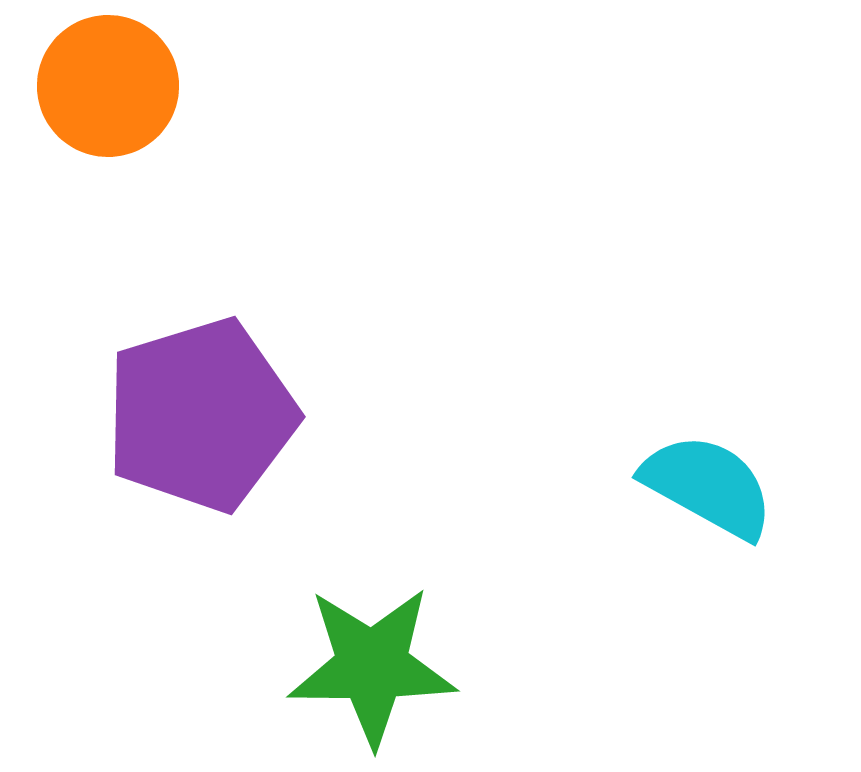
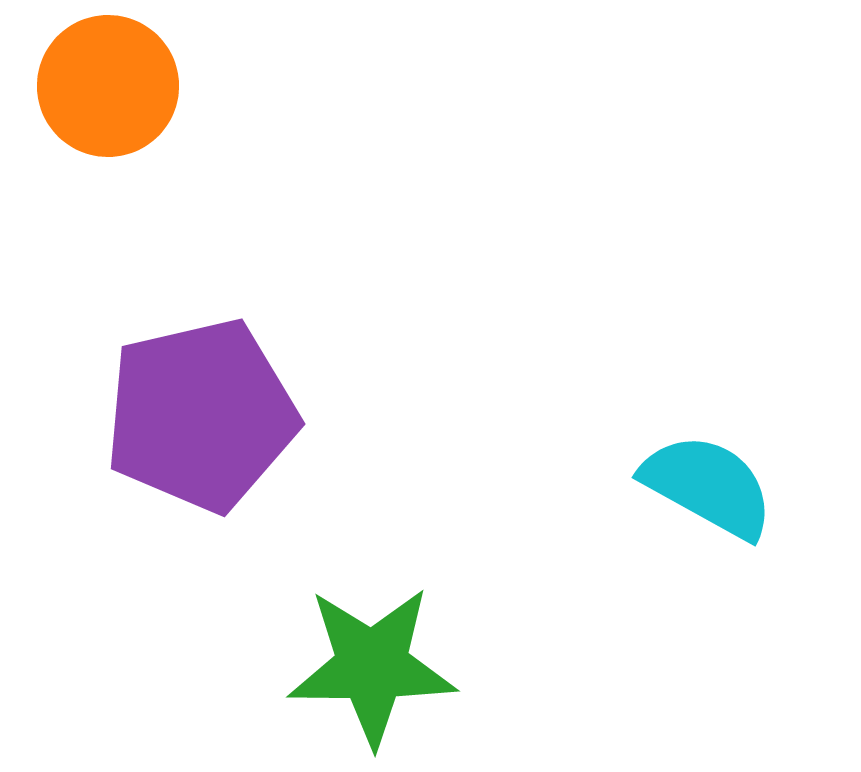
purple pentagon: rotated 4 degrees clockwise
